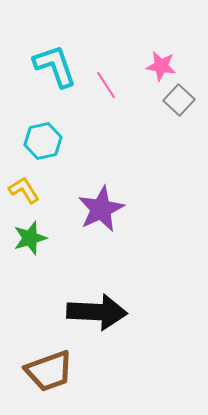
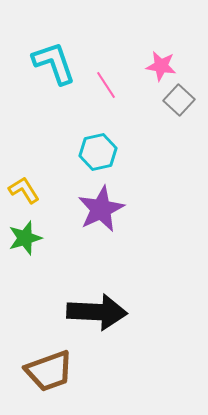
cyan L-shape: moved 1 px left, 3 px up
cyan hexagon: moved 55 px right, 11 px down
green star: moved 5 px left
